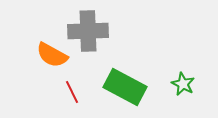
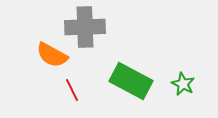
gray cross: moved 3 px left, 4 px up
green rectangle: moved 6 px right, 6 px up
red line: moved 2 px up
